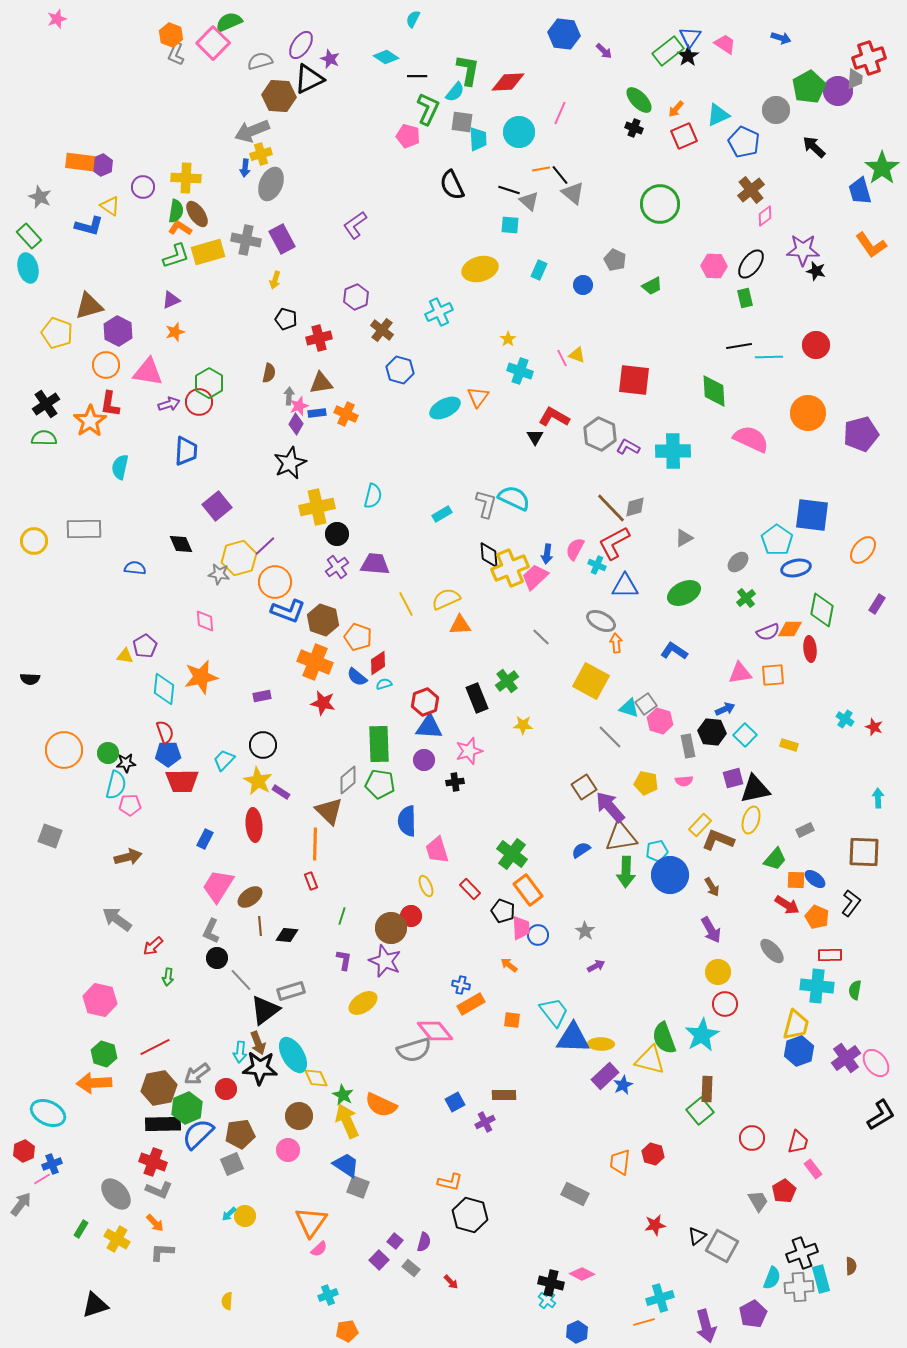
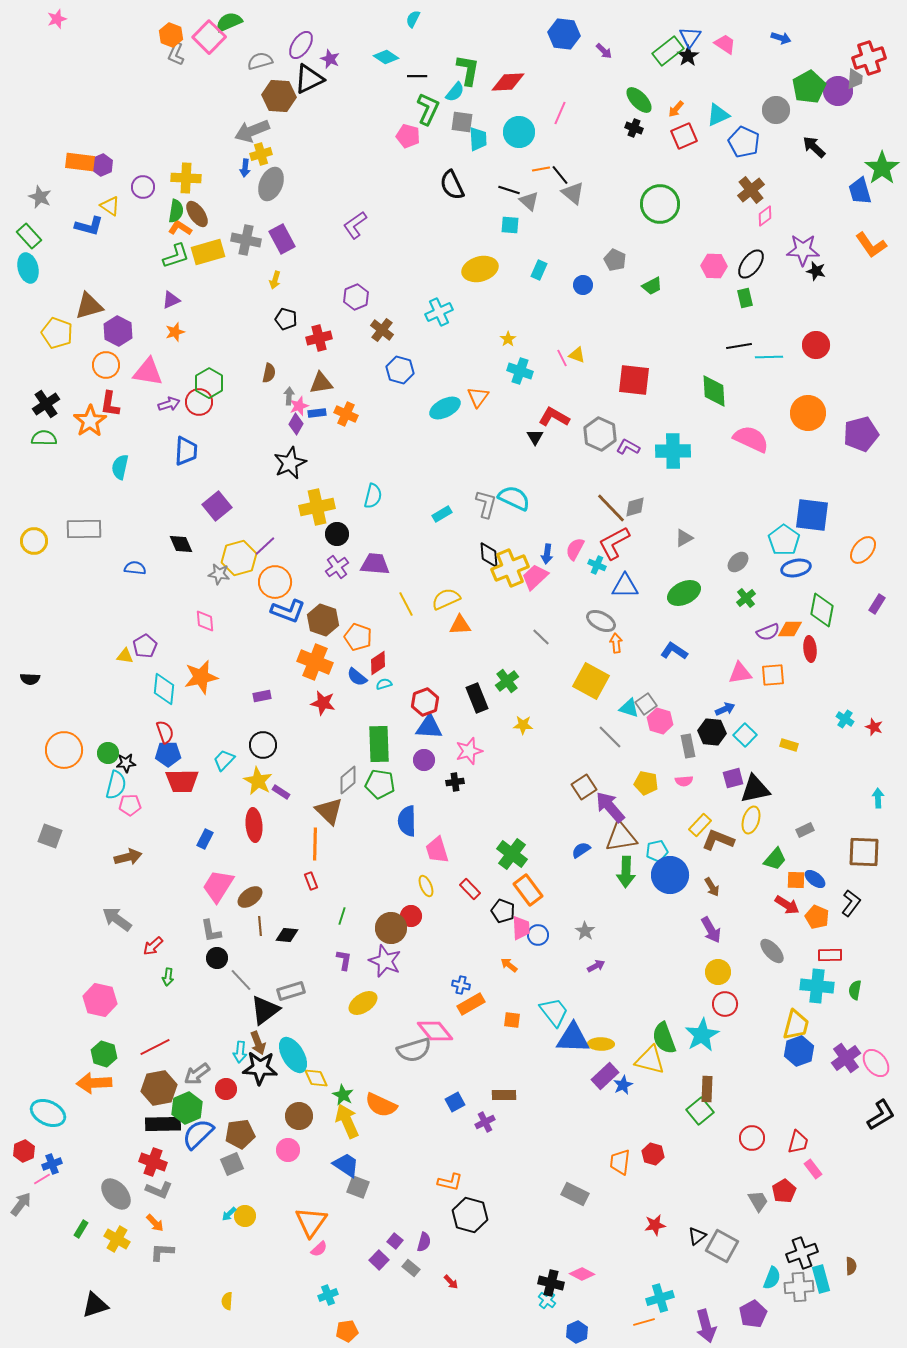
pink square at (213, 43): moved 4 px left, 6 px up
cyan pentagon at (777, 540): moved 7 px right
gray L-shape at (211, 931): rotated 35 degrees counterclockwise
